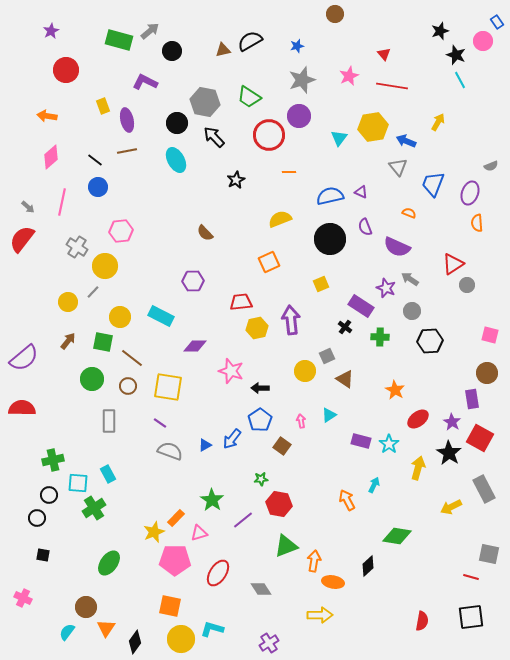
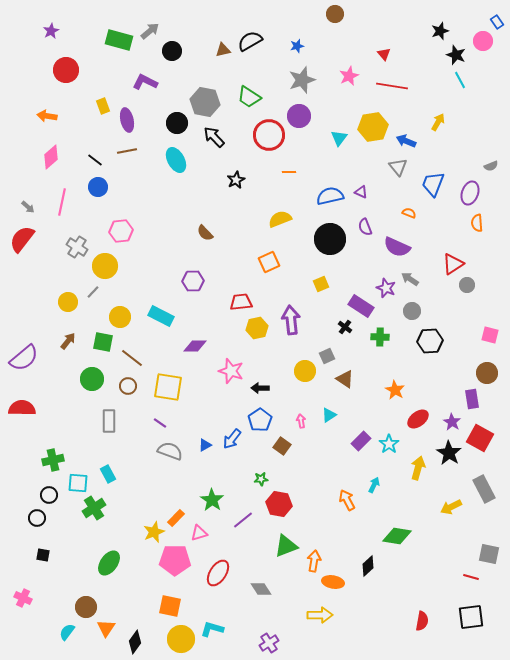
purple rectangle at (361, 441): rotated 60 degrees counterclockwise
